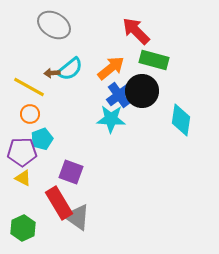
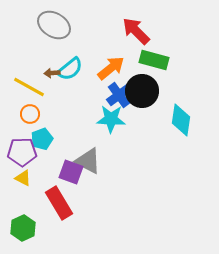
gray triangle: moved 11 px right, 56 px up; rotated 8 degrees counterclockwise
